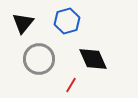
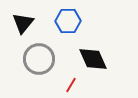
blue hexagon: moved 1 px right; rotated 15 degrees clockwise
